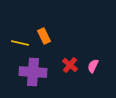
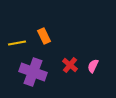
yellow line: moved 3 px left; rotated 24 degrees counterclockwise
purple cross: rotated 16 degrees clockwise
